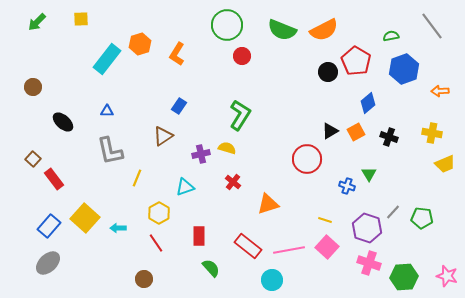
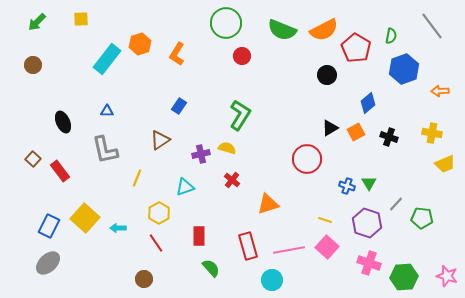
green circle at (227, 25): moved 1 px left, 2 px up
green semicircle at (391, 36): rotated 112 degrees clockwise
red pentagon at (356, 61): moved 13 px up
black circle at (328, 72): moved 1 px left, 3 px down
brown circle at (33, 87): moved 22 px up
black ellipse at (63, 122): rotated 25 degrees clockwise
black triangle at (330, 131): moved 3 px up
brown triangle at (163, 136): moved 3 px left, 4 px down
gray L-shape at (110, 151): moved 5 px left, 1 px up
green triangle at (369, 174): moved 9 px down
red rectangle at (54, 179): moved 6 px right, 8 px up
red cross at (233, 182): moved 1 px left, 2 px up
gray line at (393, 212): moved 3 px right, 8 px up
blue rectangle at (49, 226): rotated 15 degrees counterclockwise
purple hexagon at (367, 228): moved 5 px up
red rectangle at (248, 246): rotated 36 degrees clockwise
